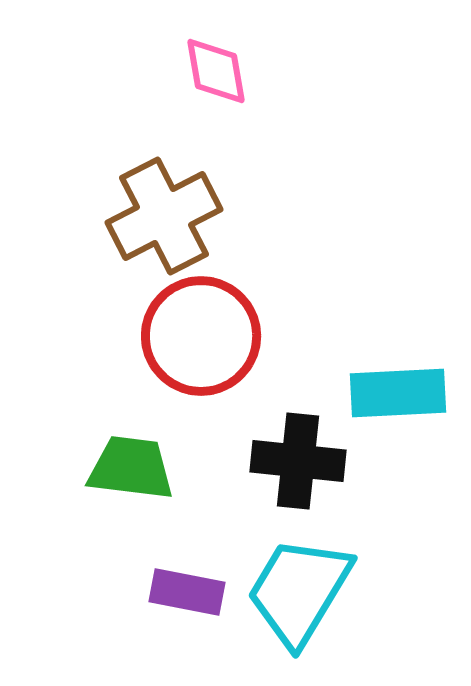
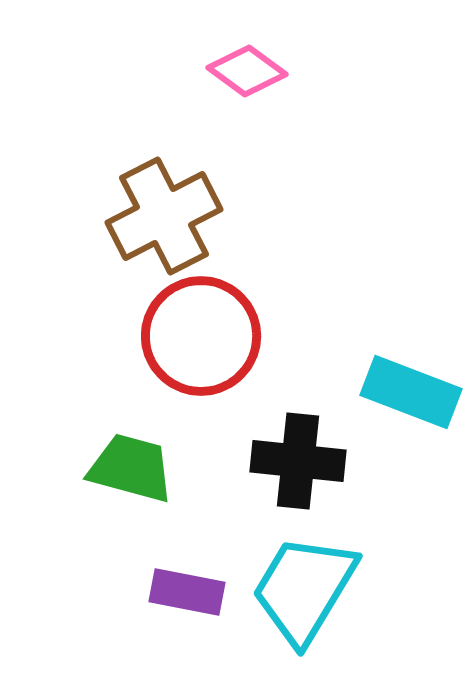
pink diamond: moved 31 px right; rotated 44 degrees counterclockwise
cyan rectangle: moved 13 px right, 1 px up; rotated 24 degrees clockwise
green trapezoid: rotated 8 degrees clockwise
cyan trapezoid: moved 5 px right, 2 px up
